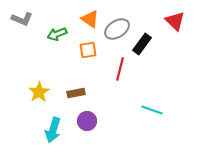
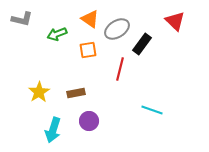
gray L-shape: rotated 10 degrees counterclockwise
purple circle: moved 2 px right
